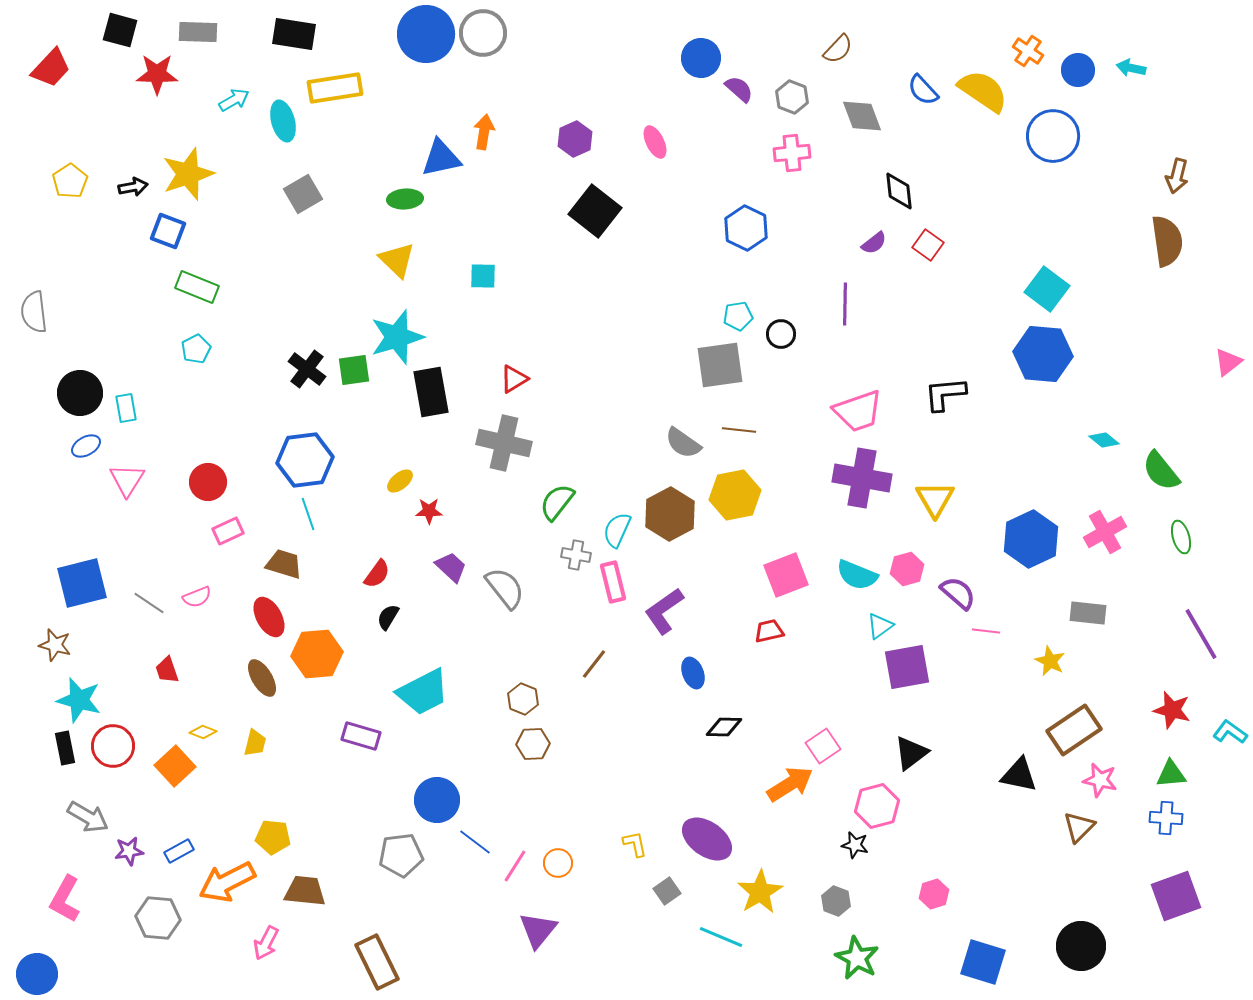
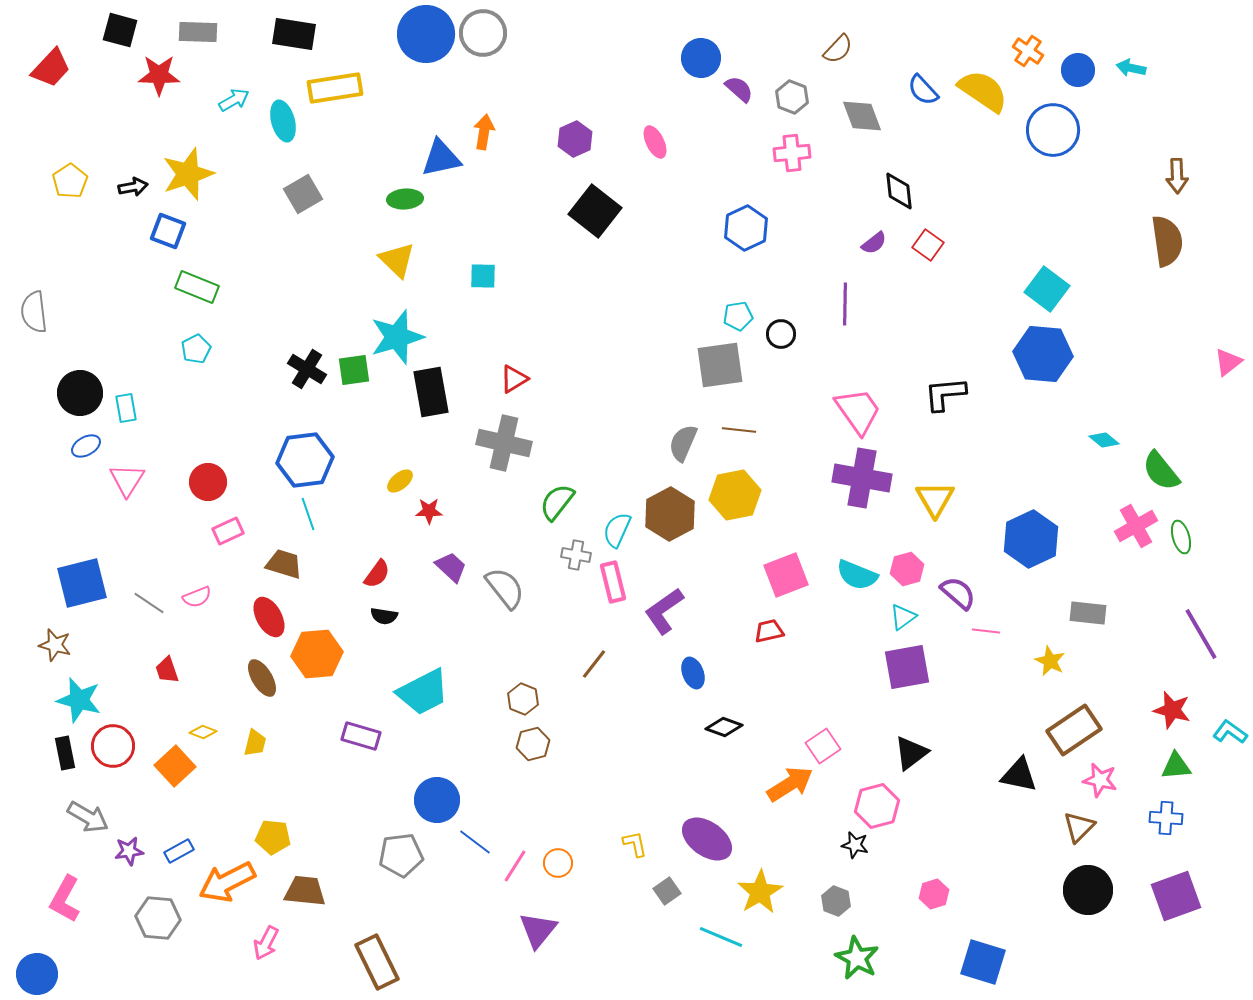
red star at (157, 74): moved 2 px right, 1 px down
blue circle at (1053, 136): moved 6 px up
brown arrow at (1177, 176): rotated 16 degrees counterclockwise
blue hexagon at (746, 228): rotated 9 degrees clockwise
black cross at (307, 369): rotated 6 degrees counterclockwise
pink trapezoid at (858, 411): rotated 106 degrees counterclockwise
gray semicircle at (683, 443): rotated 78 degrees clockwise
pink cross at (1105, 532): moved 31 px right, 6 px up
black semicircle at (388, 617): moved 4 px left, 1 px up; rotated 112 degrees counterclockwise
cyan triangle at (880, 626): moved 23 px right, 9 px up
black diamond at (724, 727): rotated 18 degrees clockwise
brown hexagon at (533, 744): rotated 12 degrees counterclockwise
black rectangle at (65, 748): moved 5 px down
green triangle at (1171, 774): moved 5 px right, 8 px up
black circle at (1081, 946): moved 7 px right, 56 px up
